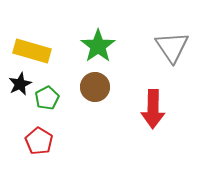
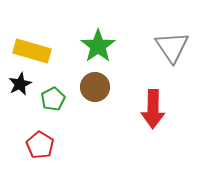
green pentagon: moved 6 px right, 1 px down
red pentagon: moved 1 px right, 4 px down
